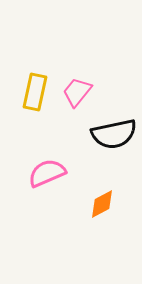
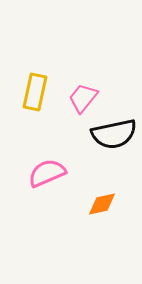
pink trapezoid: moved 6 px right, 6 px down
orange diamond: rotated 16 degrees clockwise
